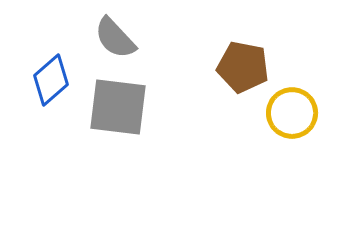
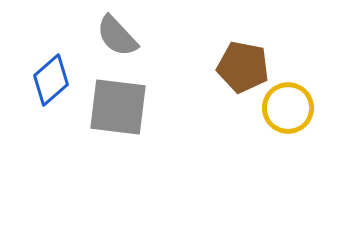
gray semicircle: moved 2 px right, 2 px up
yellow circle: moved 4 px left, 5 px up
